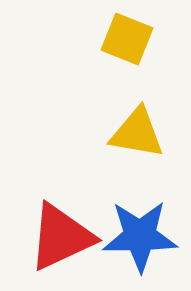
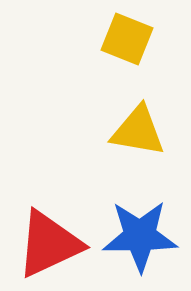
yellow triangle: moved 1 px right, 2 px up
red triangle: moved 12 px left, 7 px down
